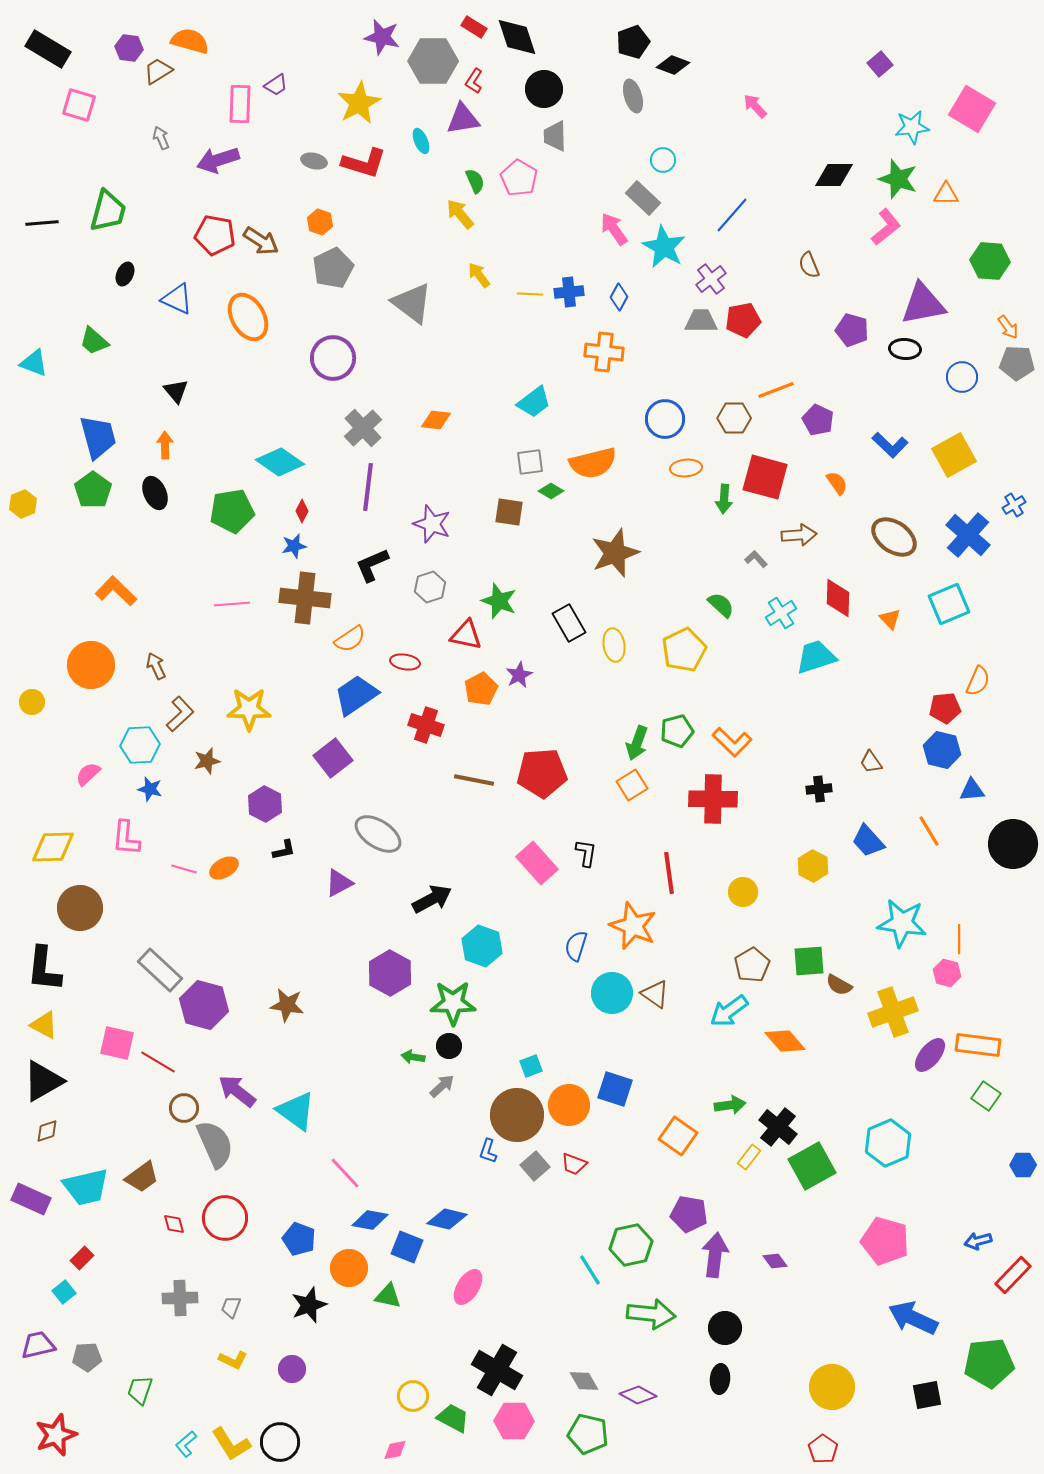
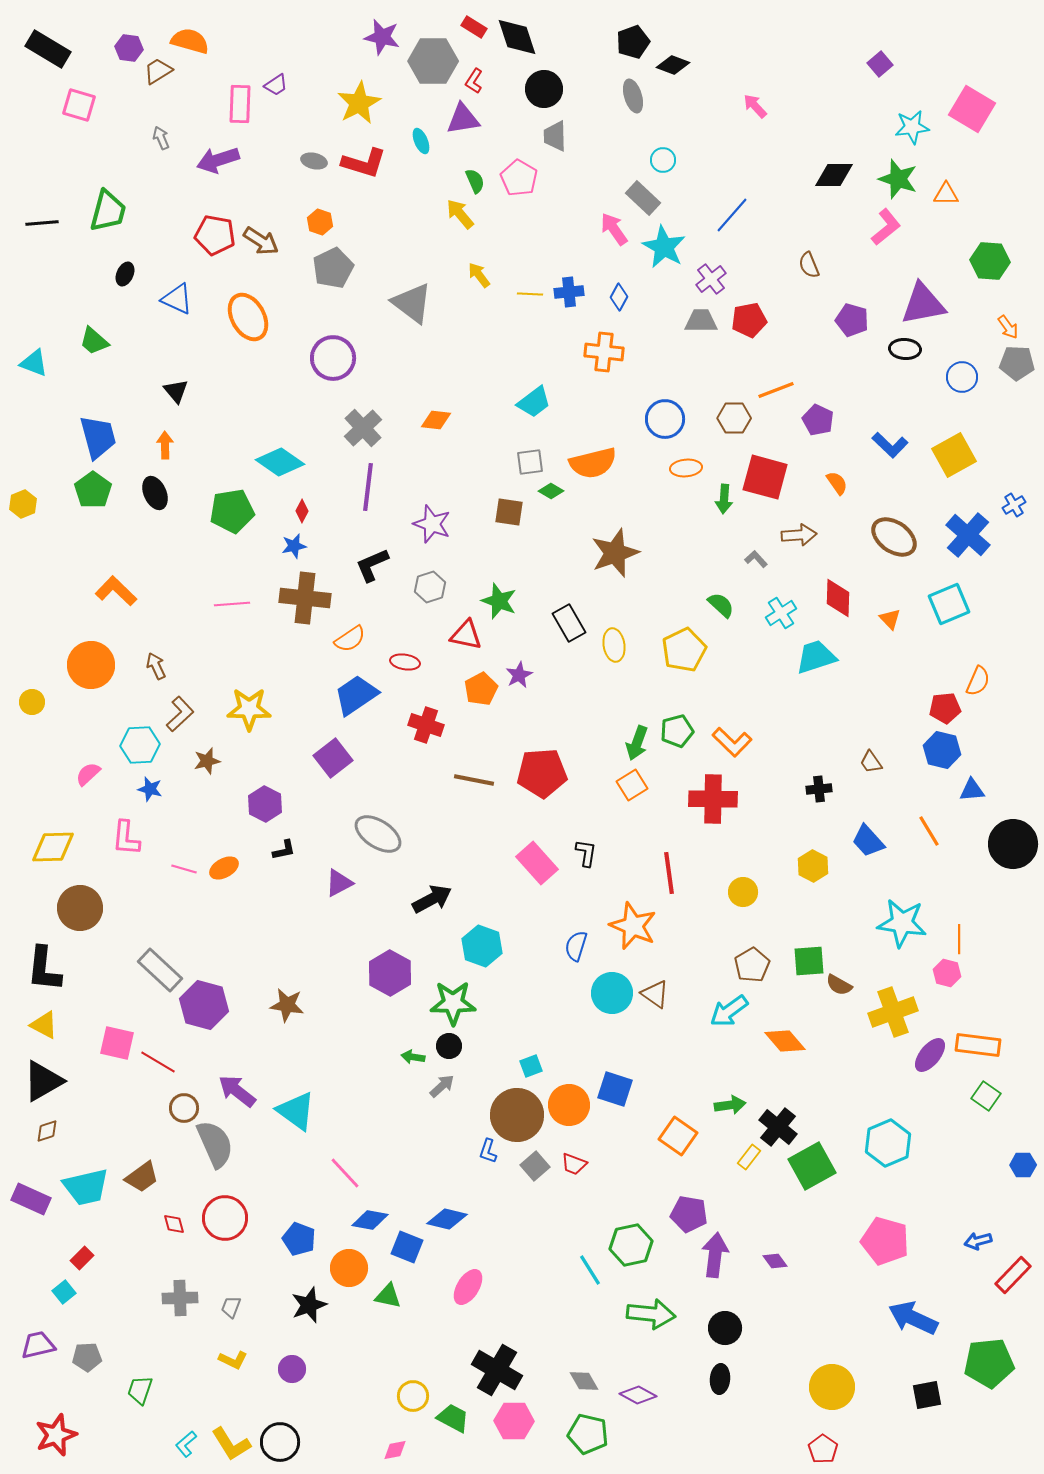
red pentagon at (743, 320): moved 6 px right
purple pentagon at (852, 330): moved 10 px up
